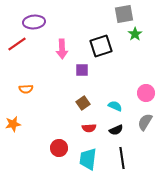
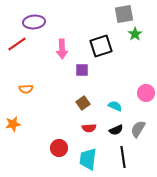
gray semicircle: moved 7 px left, 7 px down
black line: moved 1 px right, 1 px up
